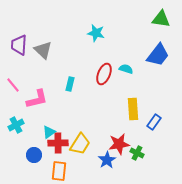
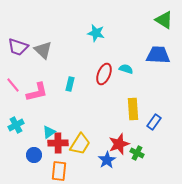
green triangle: moved 3 px right, 1 px down; rotated 24 degrees clockwise
purple trapezoid: moved 1 px left, 2 px down; rotated 75 degrees counterclockwise
blue trapezoid: rotated 125 degrees counterclockwise
pink L-shape: moved 7 px up
red star: rotated 10 degrees counterclockwise
